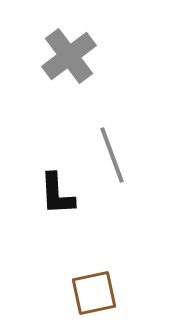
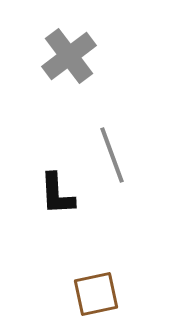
brown square: moved 2 px right, 1 px down
